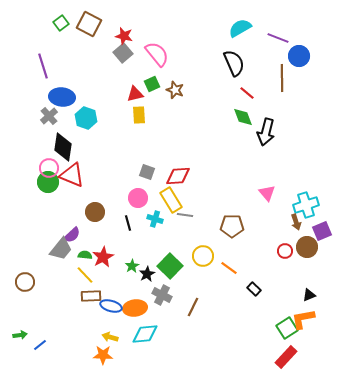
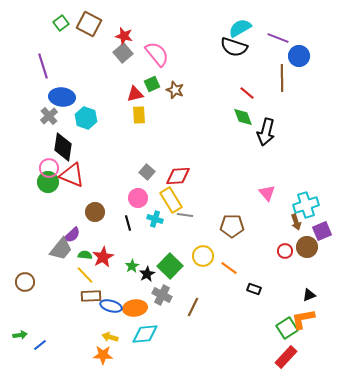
black semicircle at (234, 63): moved 16 px up; rotated 132 degrees clockwise
gray square at (147, 172): rotated 21 degrees clockwise
black rectangle at (254, 289): rotated 24 degrees counterclockwise
